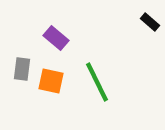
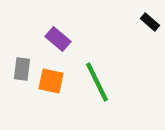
purple rectangle: moved 2 px right, 1 px down
